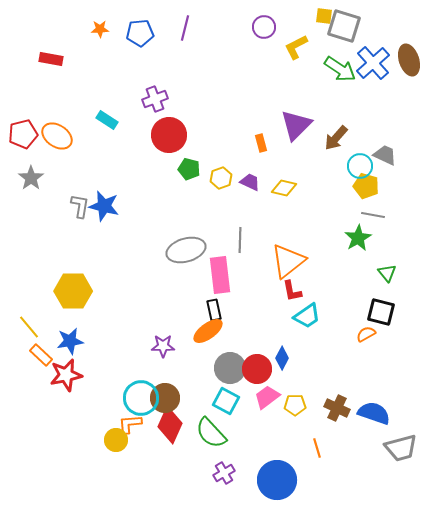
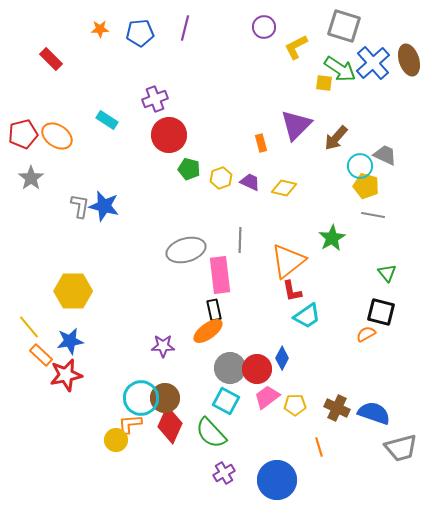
yellow square at (324, 16): moved 67 px down
red rectangle at (51, 59): rotated 35 degrees clockwise
green star at (358, 238): moved 26 px left
orange line at (317, 448): moved 2 px right, 1 px up
